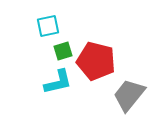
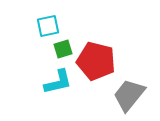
green square: moved 2 px up
